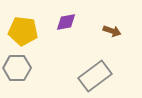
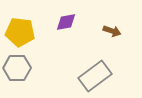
yellow pentagon: moved 3 px left, 1 px down
